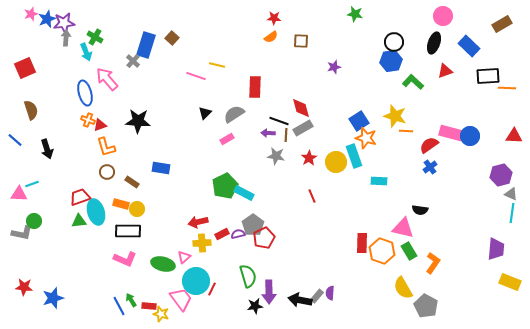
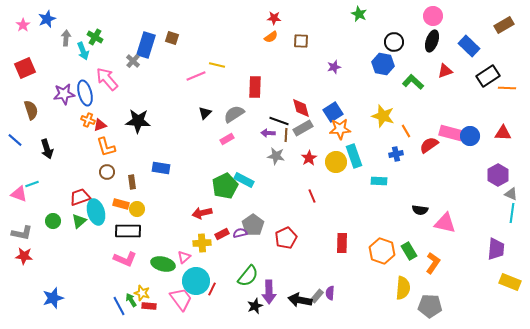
pink star at (31, 14): moved 8 px left, 11 px down; rotated 16 degrees counterclockwise
green star at (355, 14): moved 4 px right; rotated 14 degrees clockwise
pink circle at (443, 16): moved 10 px left
purple star at (64, 23): moved 71 px down
brown rectangle at (502, 24): moved 2 px right, 1 px down
brown square at (172, 38): rotated 24 degrees counterclockwise
black ellipse at (434, 43): moved 2 px left, 2 px up
cyan arrow at (86, 52): moved 3 px left, 1 px up
blue hexagon at (391, 61): moved 8 px left, 3 px down; rotated 20 degrees clockwise
pink line at (196, 76): rotated 42 degrees counterclockwise
black rectangle at (488, 76): rotated 30 degrees counterclockwise
yellow star at (395, 116): moved 12 px left
blue square at (359, 121): moved 26 px left, 9 px up
orange line at (406, 131): rotated 56 degrees clockwise
red triangle at (514, 136): moved 11 px left, 3 px up
orange star at (366, 138): moved 26 px left, 9 px up; rotated 20 degrees counterclockwise
blue cross at (430, 167): moved 34 px left, 13 px up; rotated 24 degrees clockwise
purple hexagon at (501, 175): moved 3 px left; rotated 15 degrees counterclockwise
brown rectangle at (132, 182): rotated 48 degrees clockwise
cyan rectangle at (244, 193): moved 13 px up
pink triangle at (19, 194): rotated 18 degrees clockwise
green circle at (34, 221): moved 19 px right
green triangle at (79, 221): rotated 35 degrees counterclockwise
red arrow at (198, 222): moved 4 px right, 9 px up
pink triangle at (403, 228): moved 42 px right, 5 px up
purple semicircle at (238, 234): moved 2 px right, 1 px up
red pentagon at (264, 238): moved 22 px right
red rectangle at (362, 243): moved 20 px left
green semicircle at (248, 276): rotated 55 degrees clockwise
red star at (24, 287): moved 31 px up
yellow semicircle at (403, 288): rotated 145 degrees counterclockwise
black star at (255, 306): rotated 14 degrees counterclockwise
gray pentagon at (426, 306): moved 4 px right; rotated 25 degrees counterclockwise
yellow star at (161, 314): moved 19 px left, 21 px up
